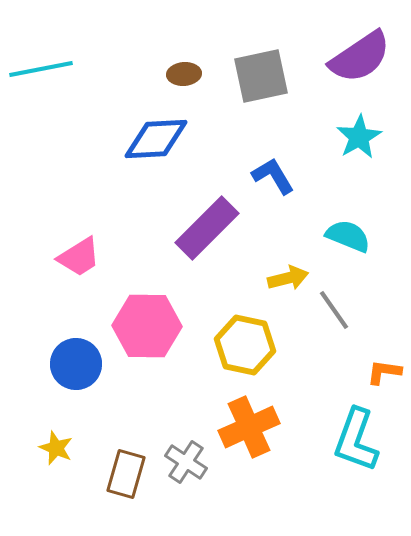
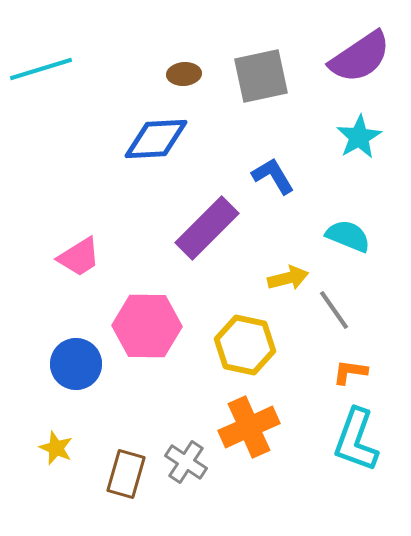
cyan line: rotated 6 degrees counterclockwise
orange L-shape: moved 34 px left
